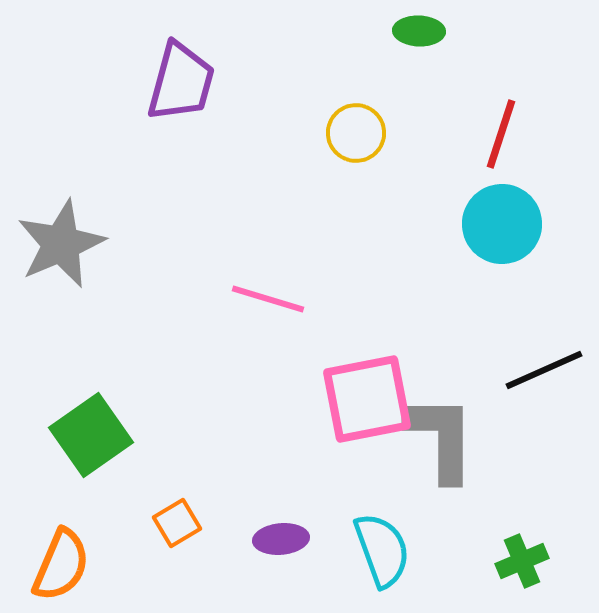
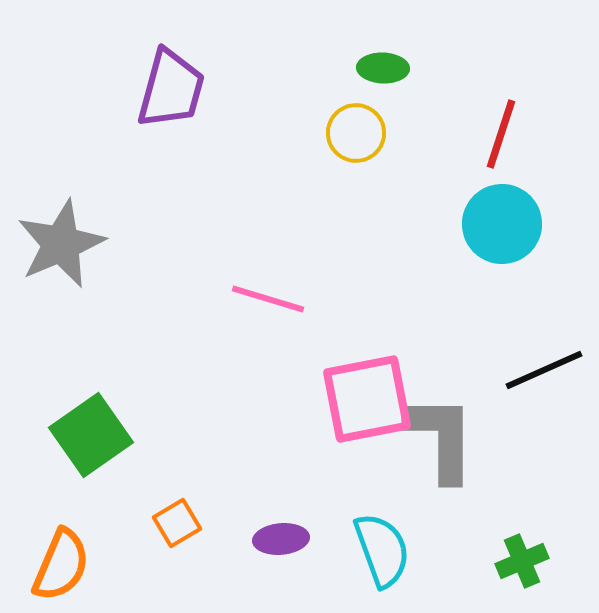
green ellipse: moved 36 px left, 37 px down
purple trapezoid: moved 10 px left, 7 px down
